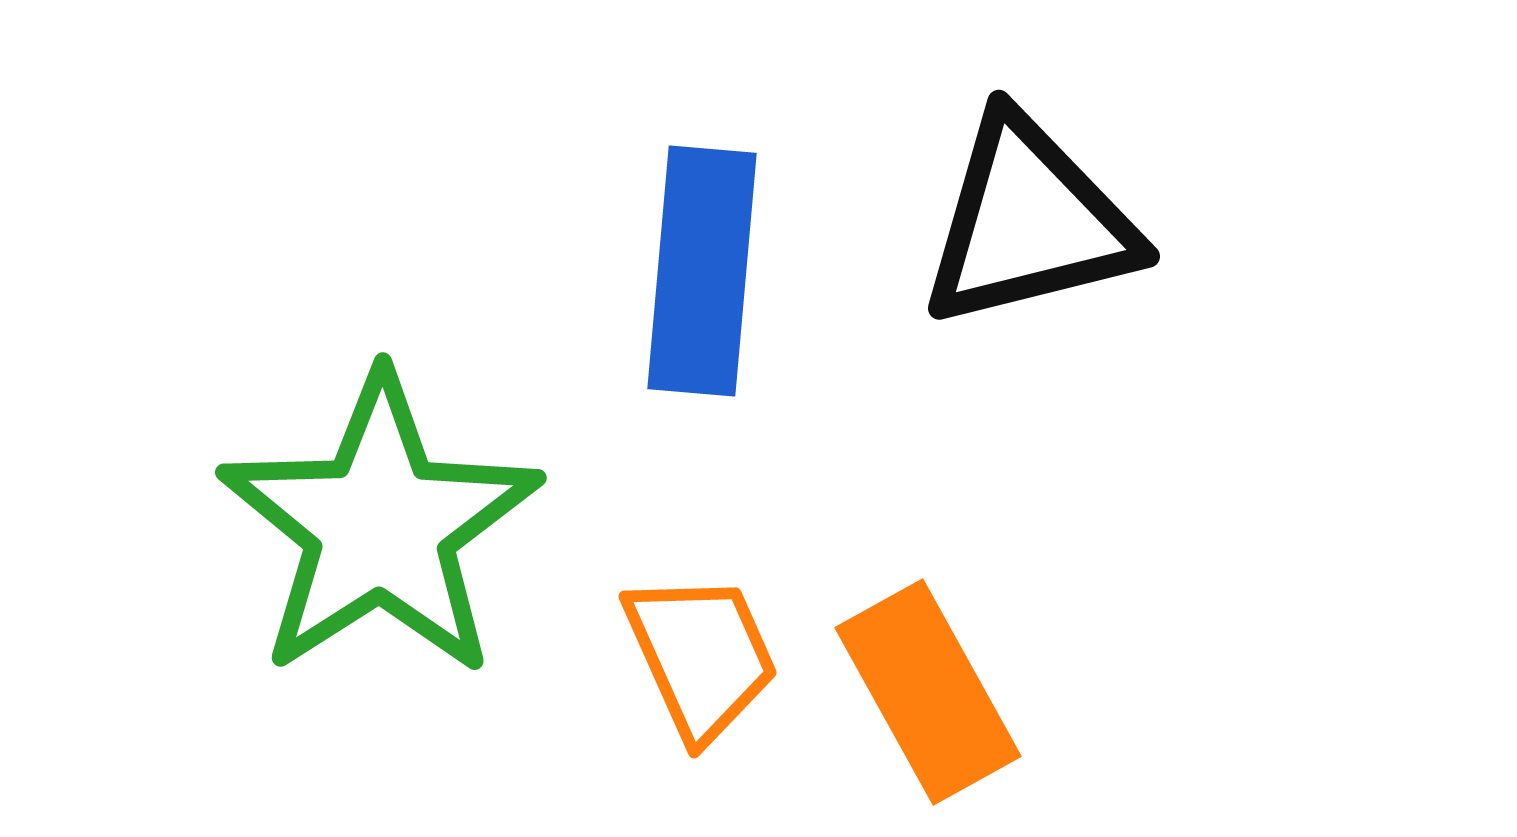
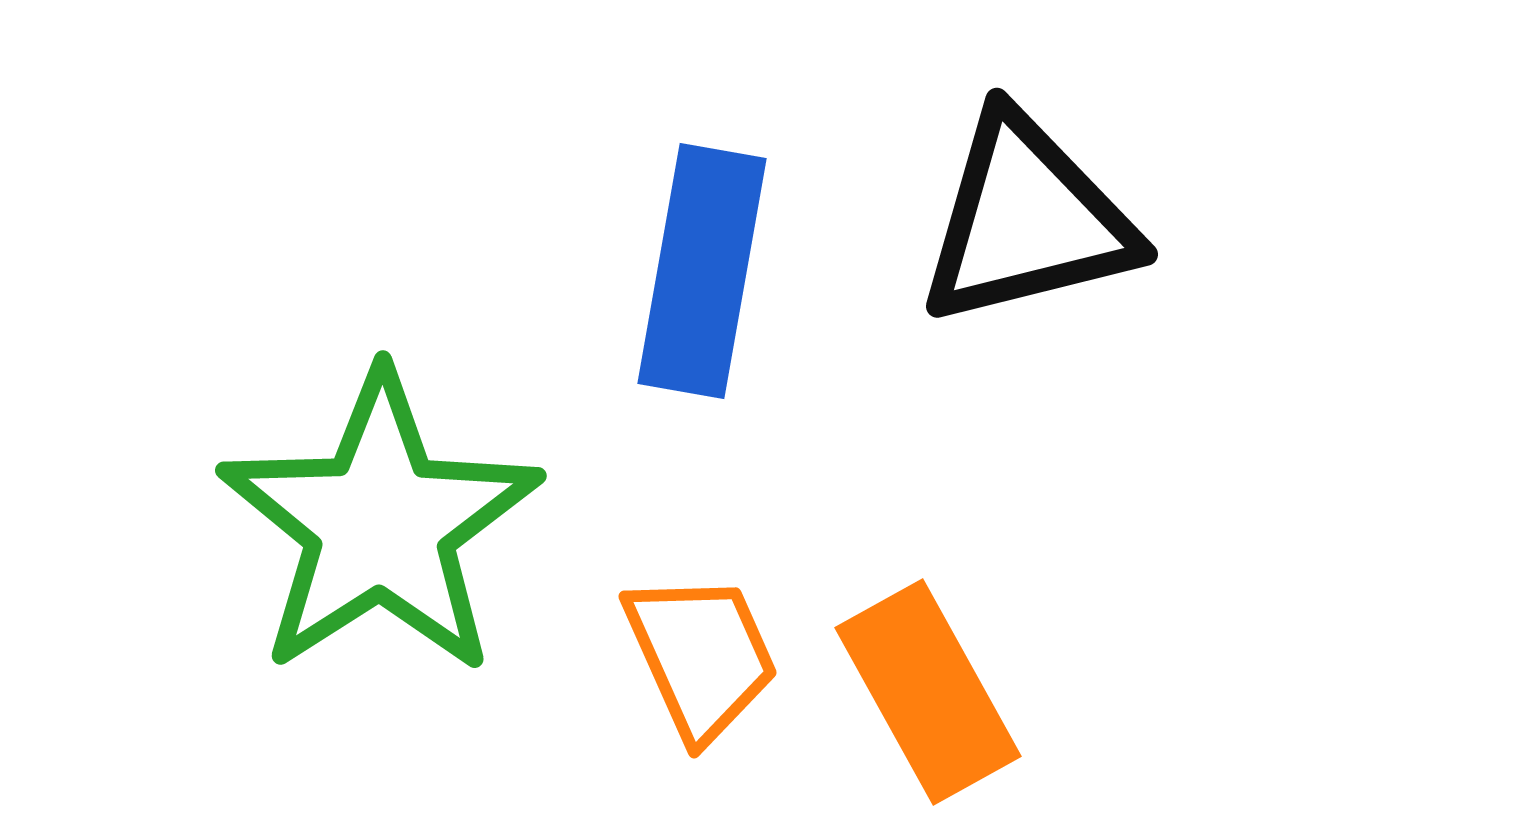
black triangle: moved 2 px left, 2 px up
blue rectangle: rotated 5 degrees clockwise
green star: moved 2 px up
